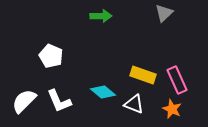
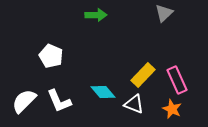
green arrow: moved 5 px left, 1 px up
yellow rectangle: rotated 65 degrees counterclockwise
cyan diamond: rotated 10 degrees clockwise
